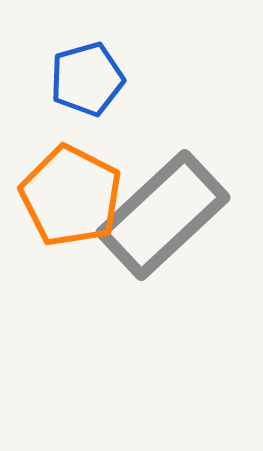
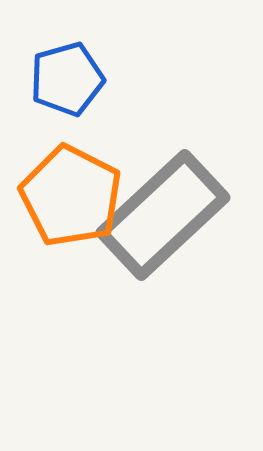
blue pentagon: moved 20 px left
